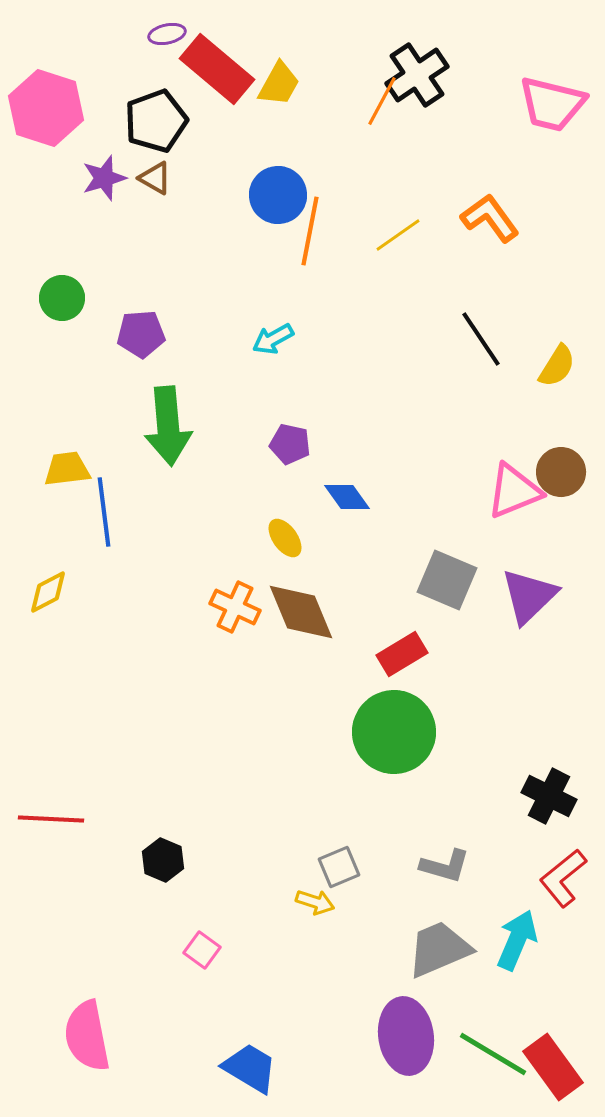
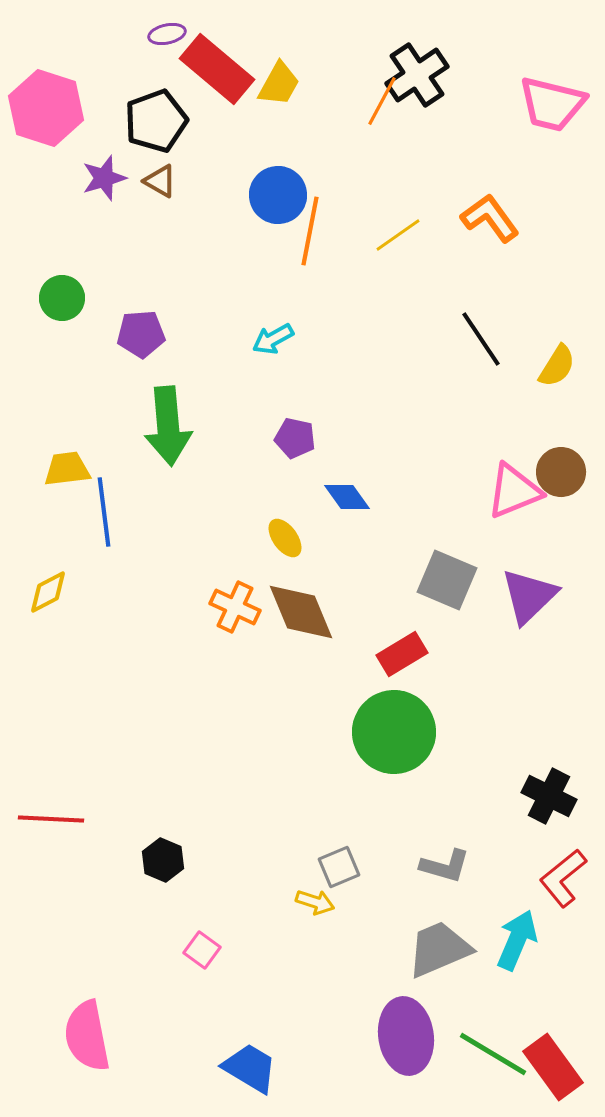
brown triangle at (155, 178): moved 5 px right, 3 px down
purple pentagon at (290, 444): moved 5 px right, 6 px up
